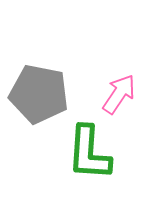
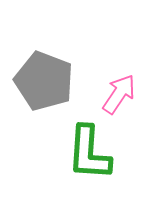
gray pentagon: moved 5 px right, 13 px up; rotated 10 degrees clockwise
